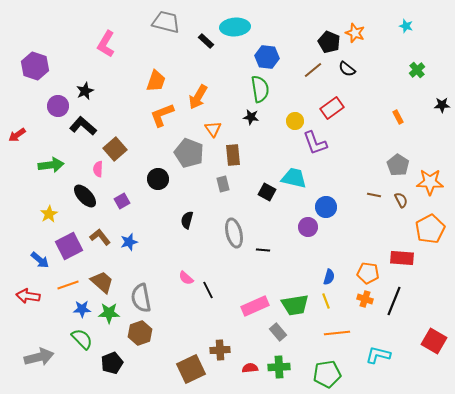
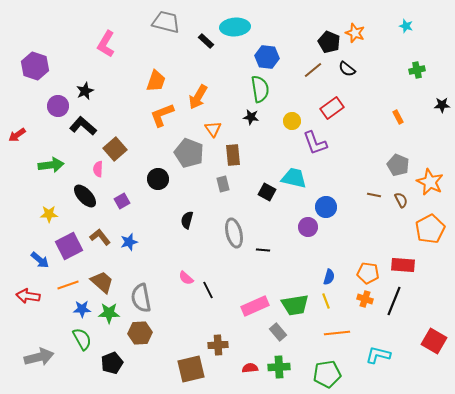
green cross at (417, 70): rotated 28 degrees clockwise
yellow circle at (295, 121): moved 3 px left
gray pentagon at (398, 165): rotated 10 degrees counterclockwise
orange star at (430, 182): rotated 24 degrees clockwise
yellow star at (49, 214): rotated 30 degrees clockwise
red rectangle at (402, 258): moved 1 px right, 7 px down
brown hexagon at (140, 333): rotated 15 degrees clockwise
green semicircle at (82, 339): rotated 15 degrees clockwise
brown cross at (220, 350): moved 2 px left, 5 px up
brown square at (191, 369): rotated 12 degrees clockwise
